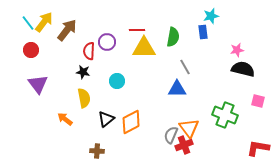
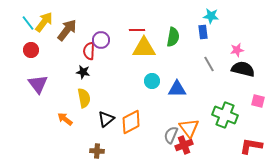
cyan star: rotated 21 degrees clockwise
purple circle: moved 6 px left, 2 px up
gray line: moved 24 px right, 3 px up
cyan circle: moved 35 px right
red L-shape: moved 7 px left, 2 px up
